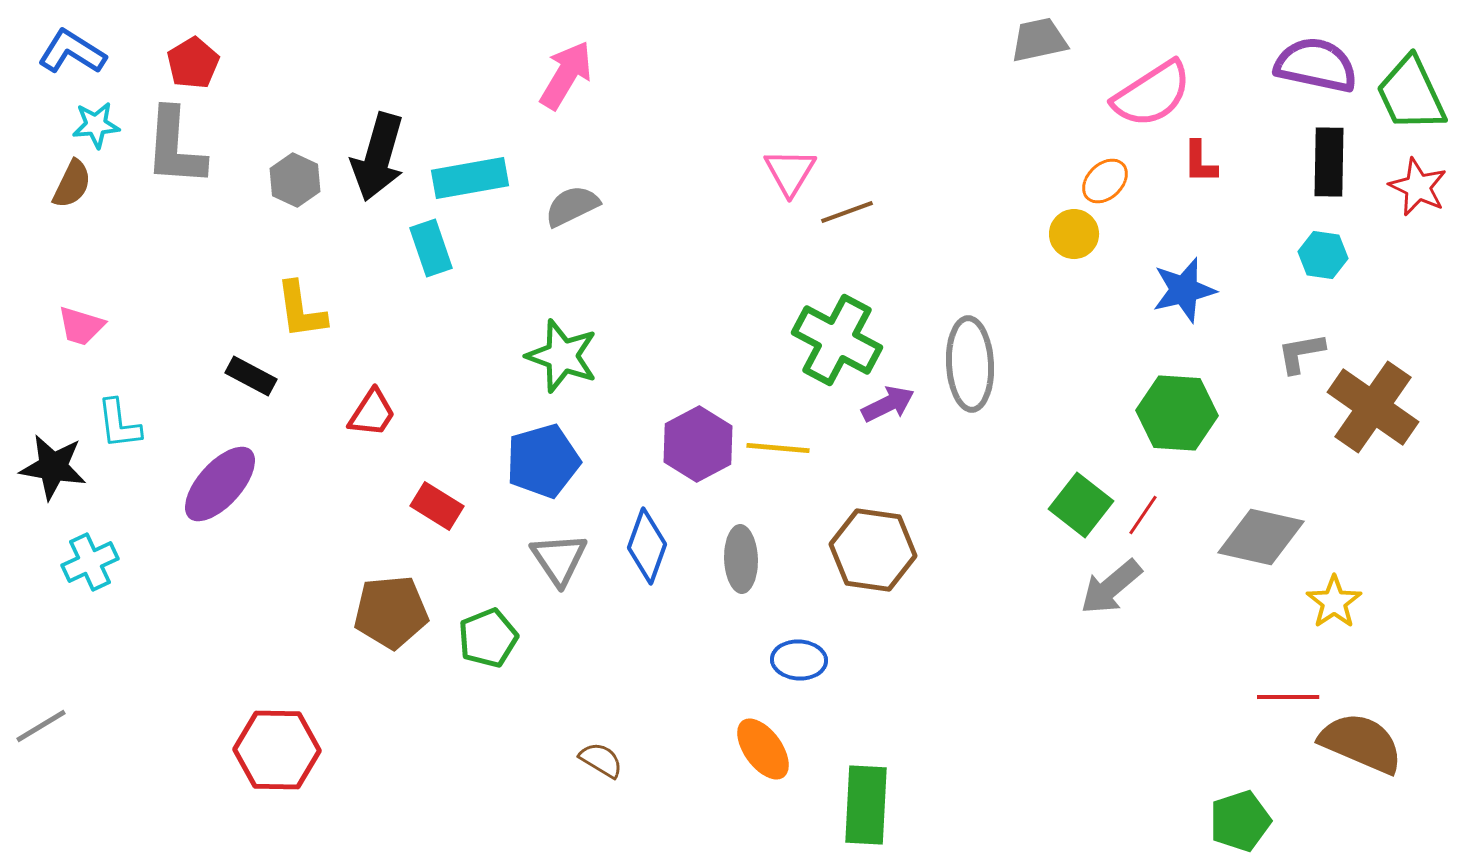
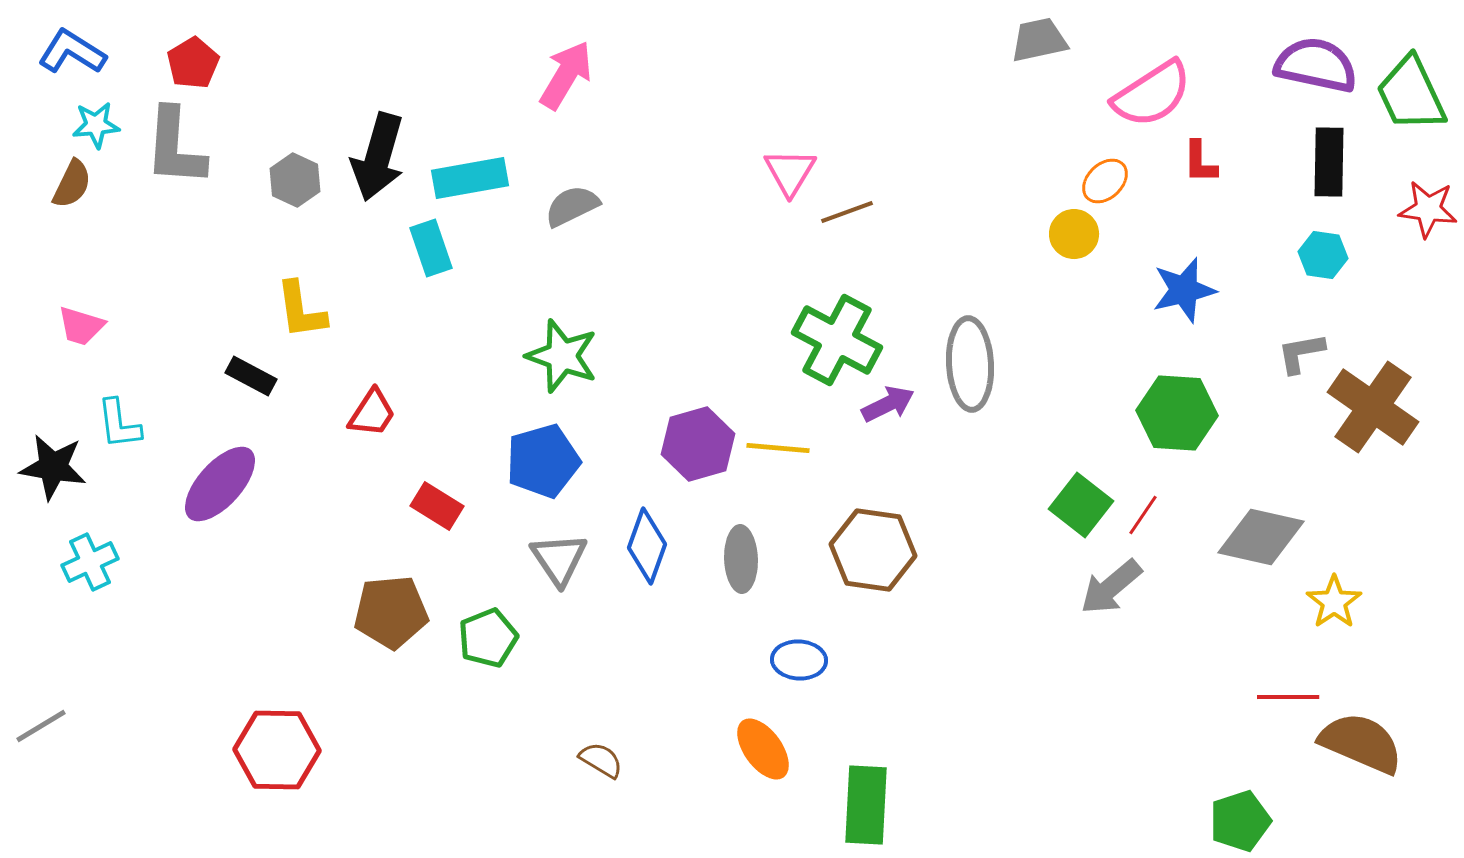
red star at (1418, 187): moved 10 px right, 22 px down; rotated 18 degrees counterclockwise
purple hexagon at (698, 444): rotated 12 degrees clockwise
